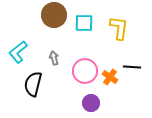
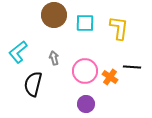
cyan square: moved 1 px right
purple circle: moved 5 px left, 1 px down
